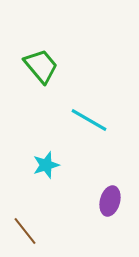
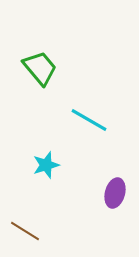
green trapezoid: moved 1 px left, 2 px down
purple ellipse: moved 5 px right, 8 px up
brown line: rotated 20 degrees counterclockwise
